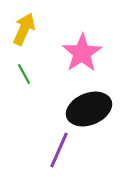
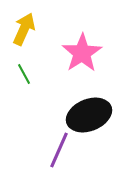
black ellipse: moved 6 px down
